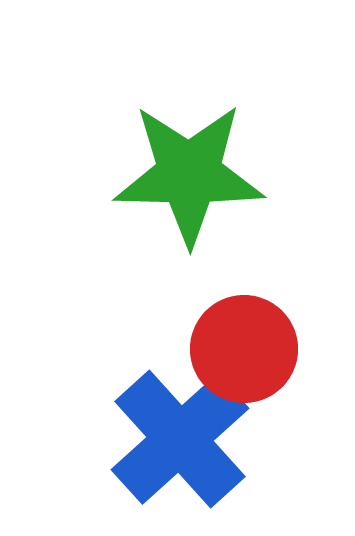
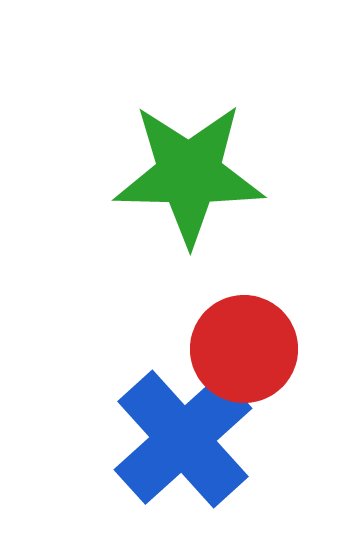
blue cross: moved 3 px right
